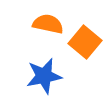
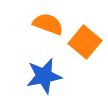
orange semicircle: rotated 8 degrees clockwise
